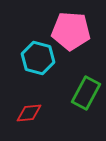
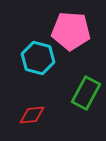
red diamond: moved 3 px right, 2 px down
